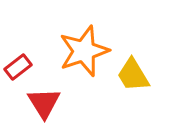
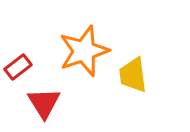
yellow trapezoid: rotated 24 degrees clockwise
